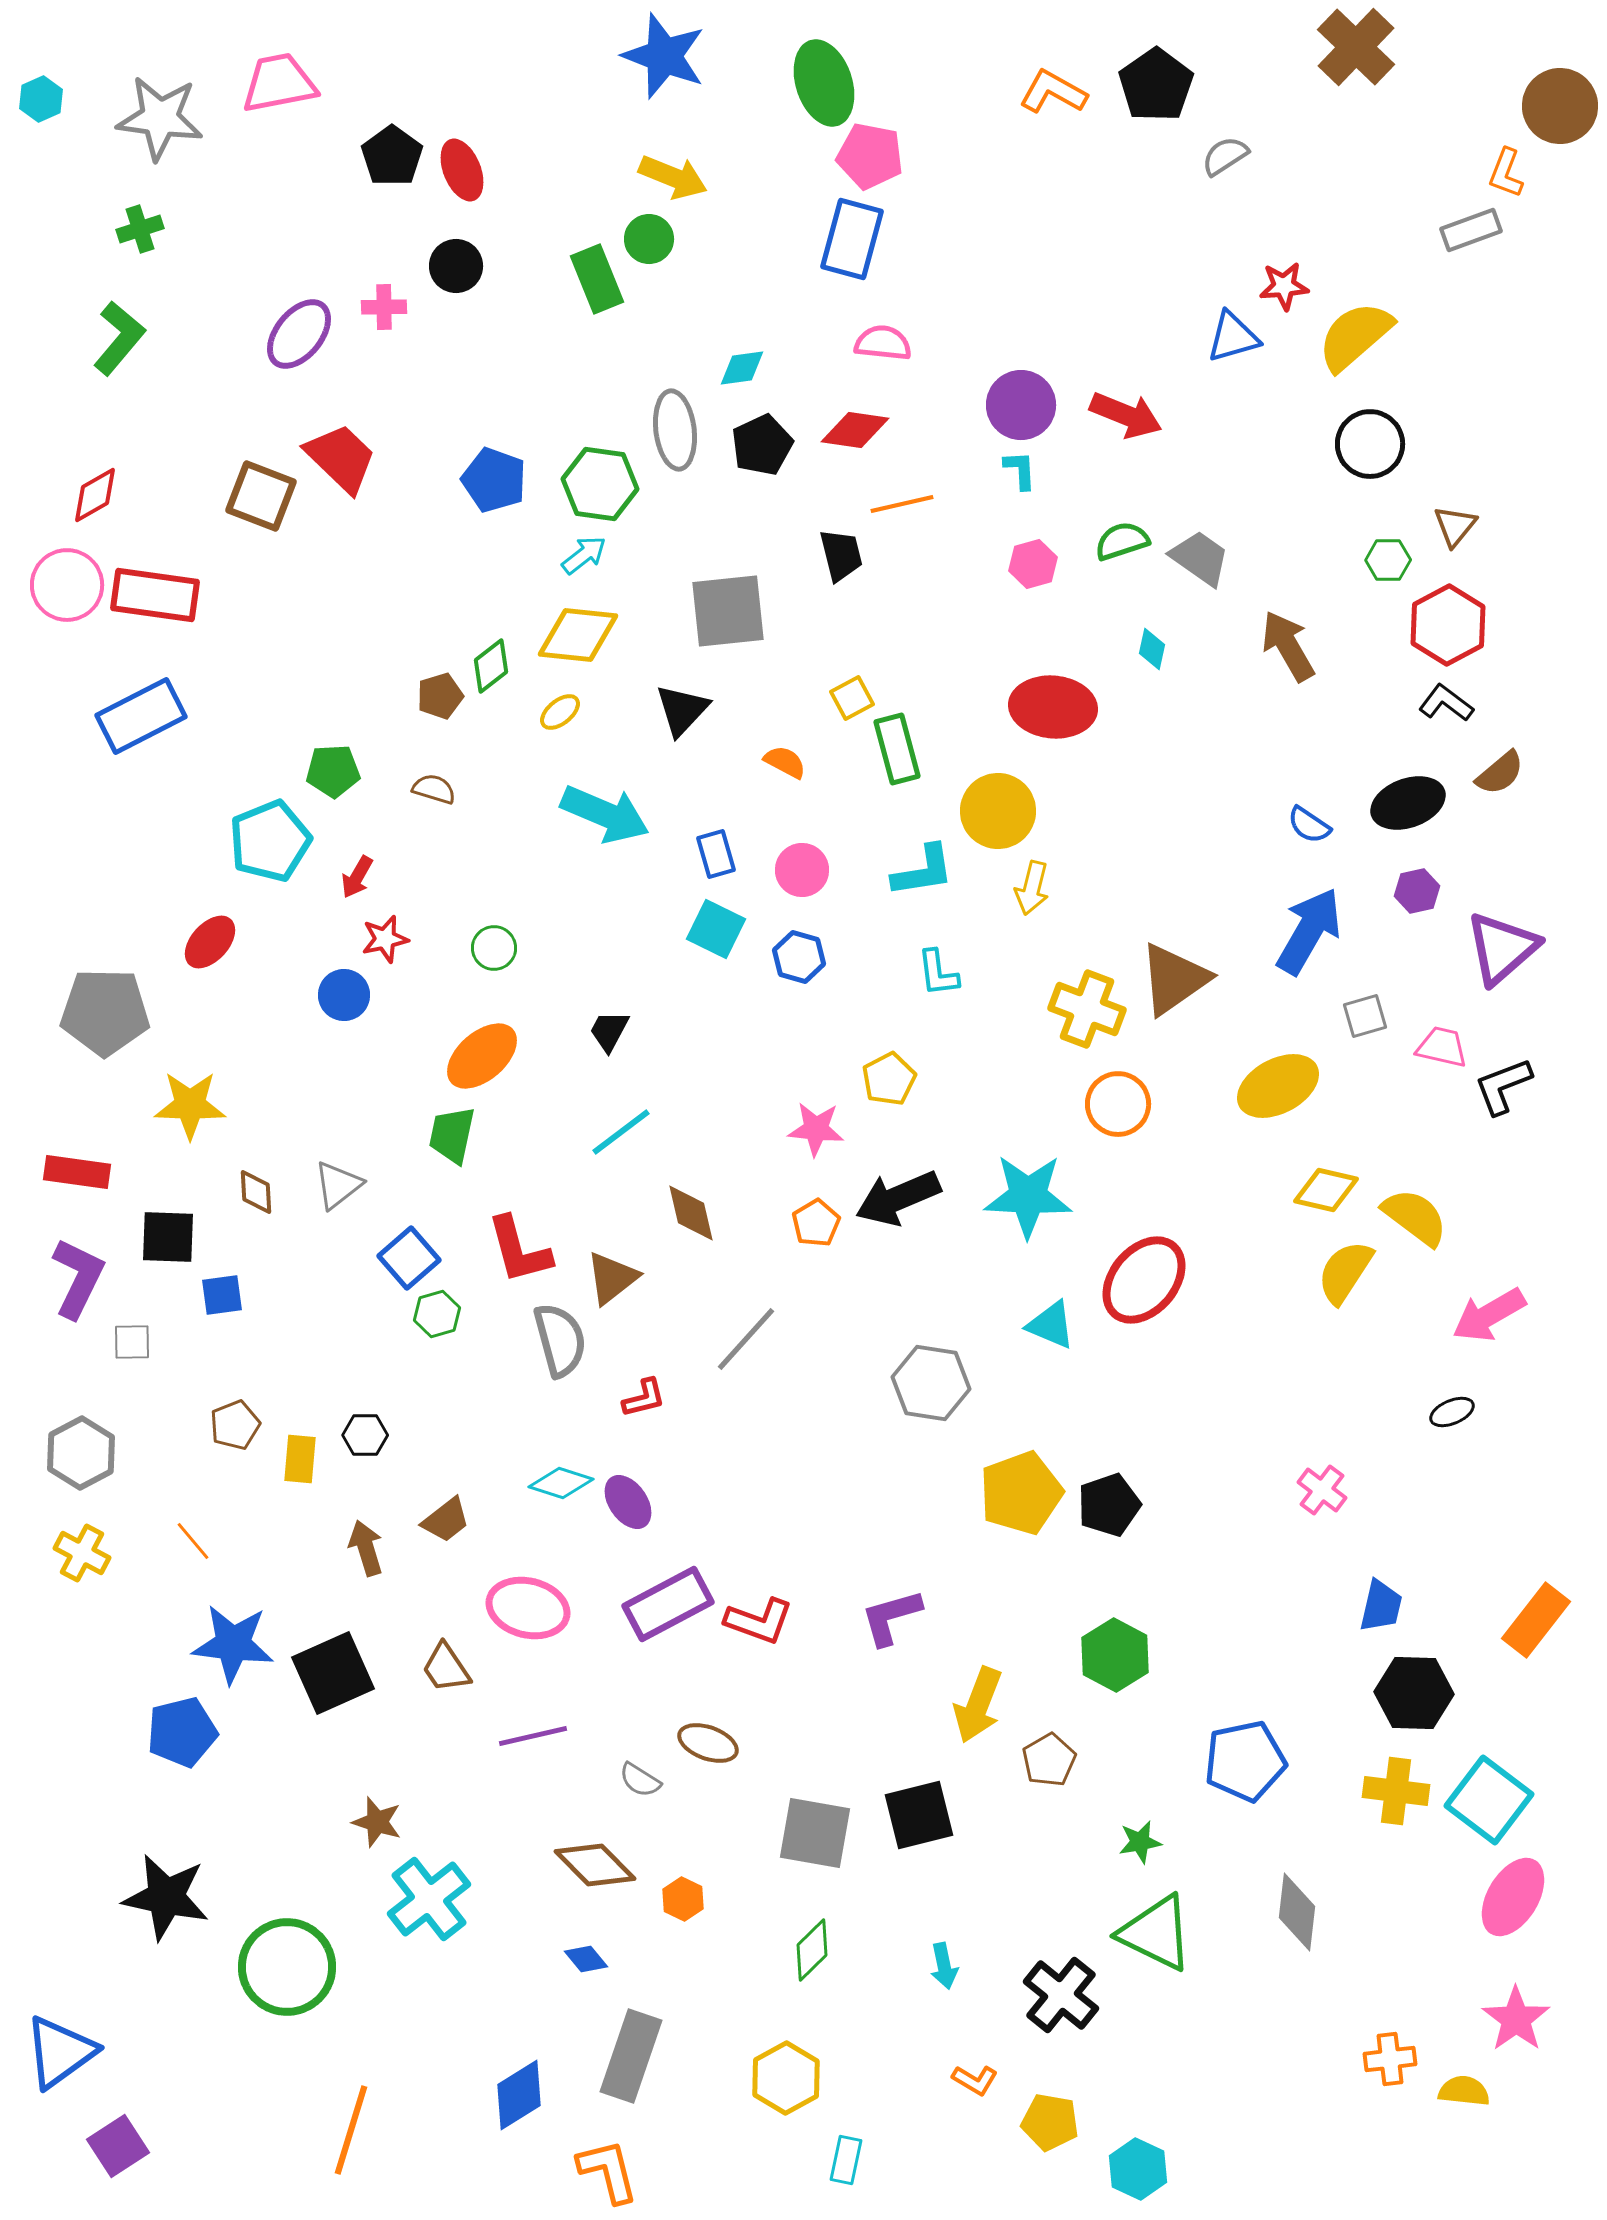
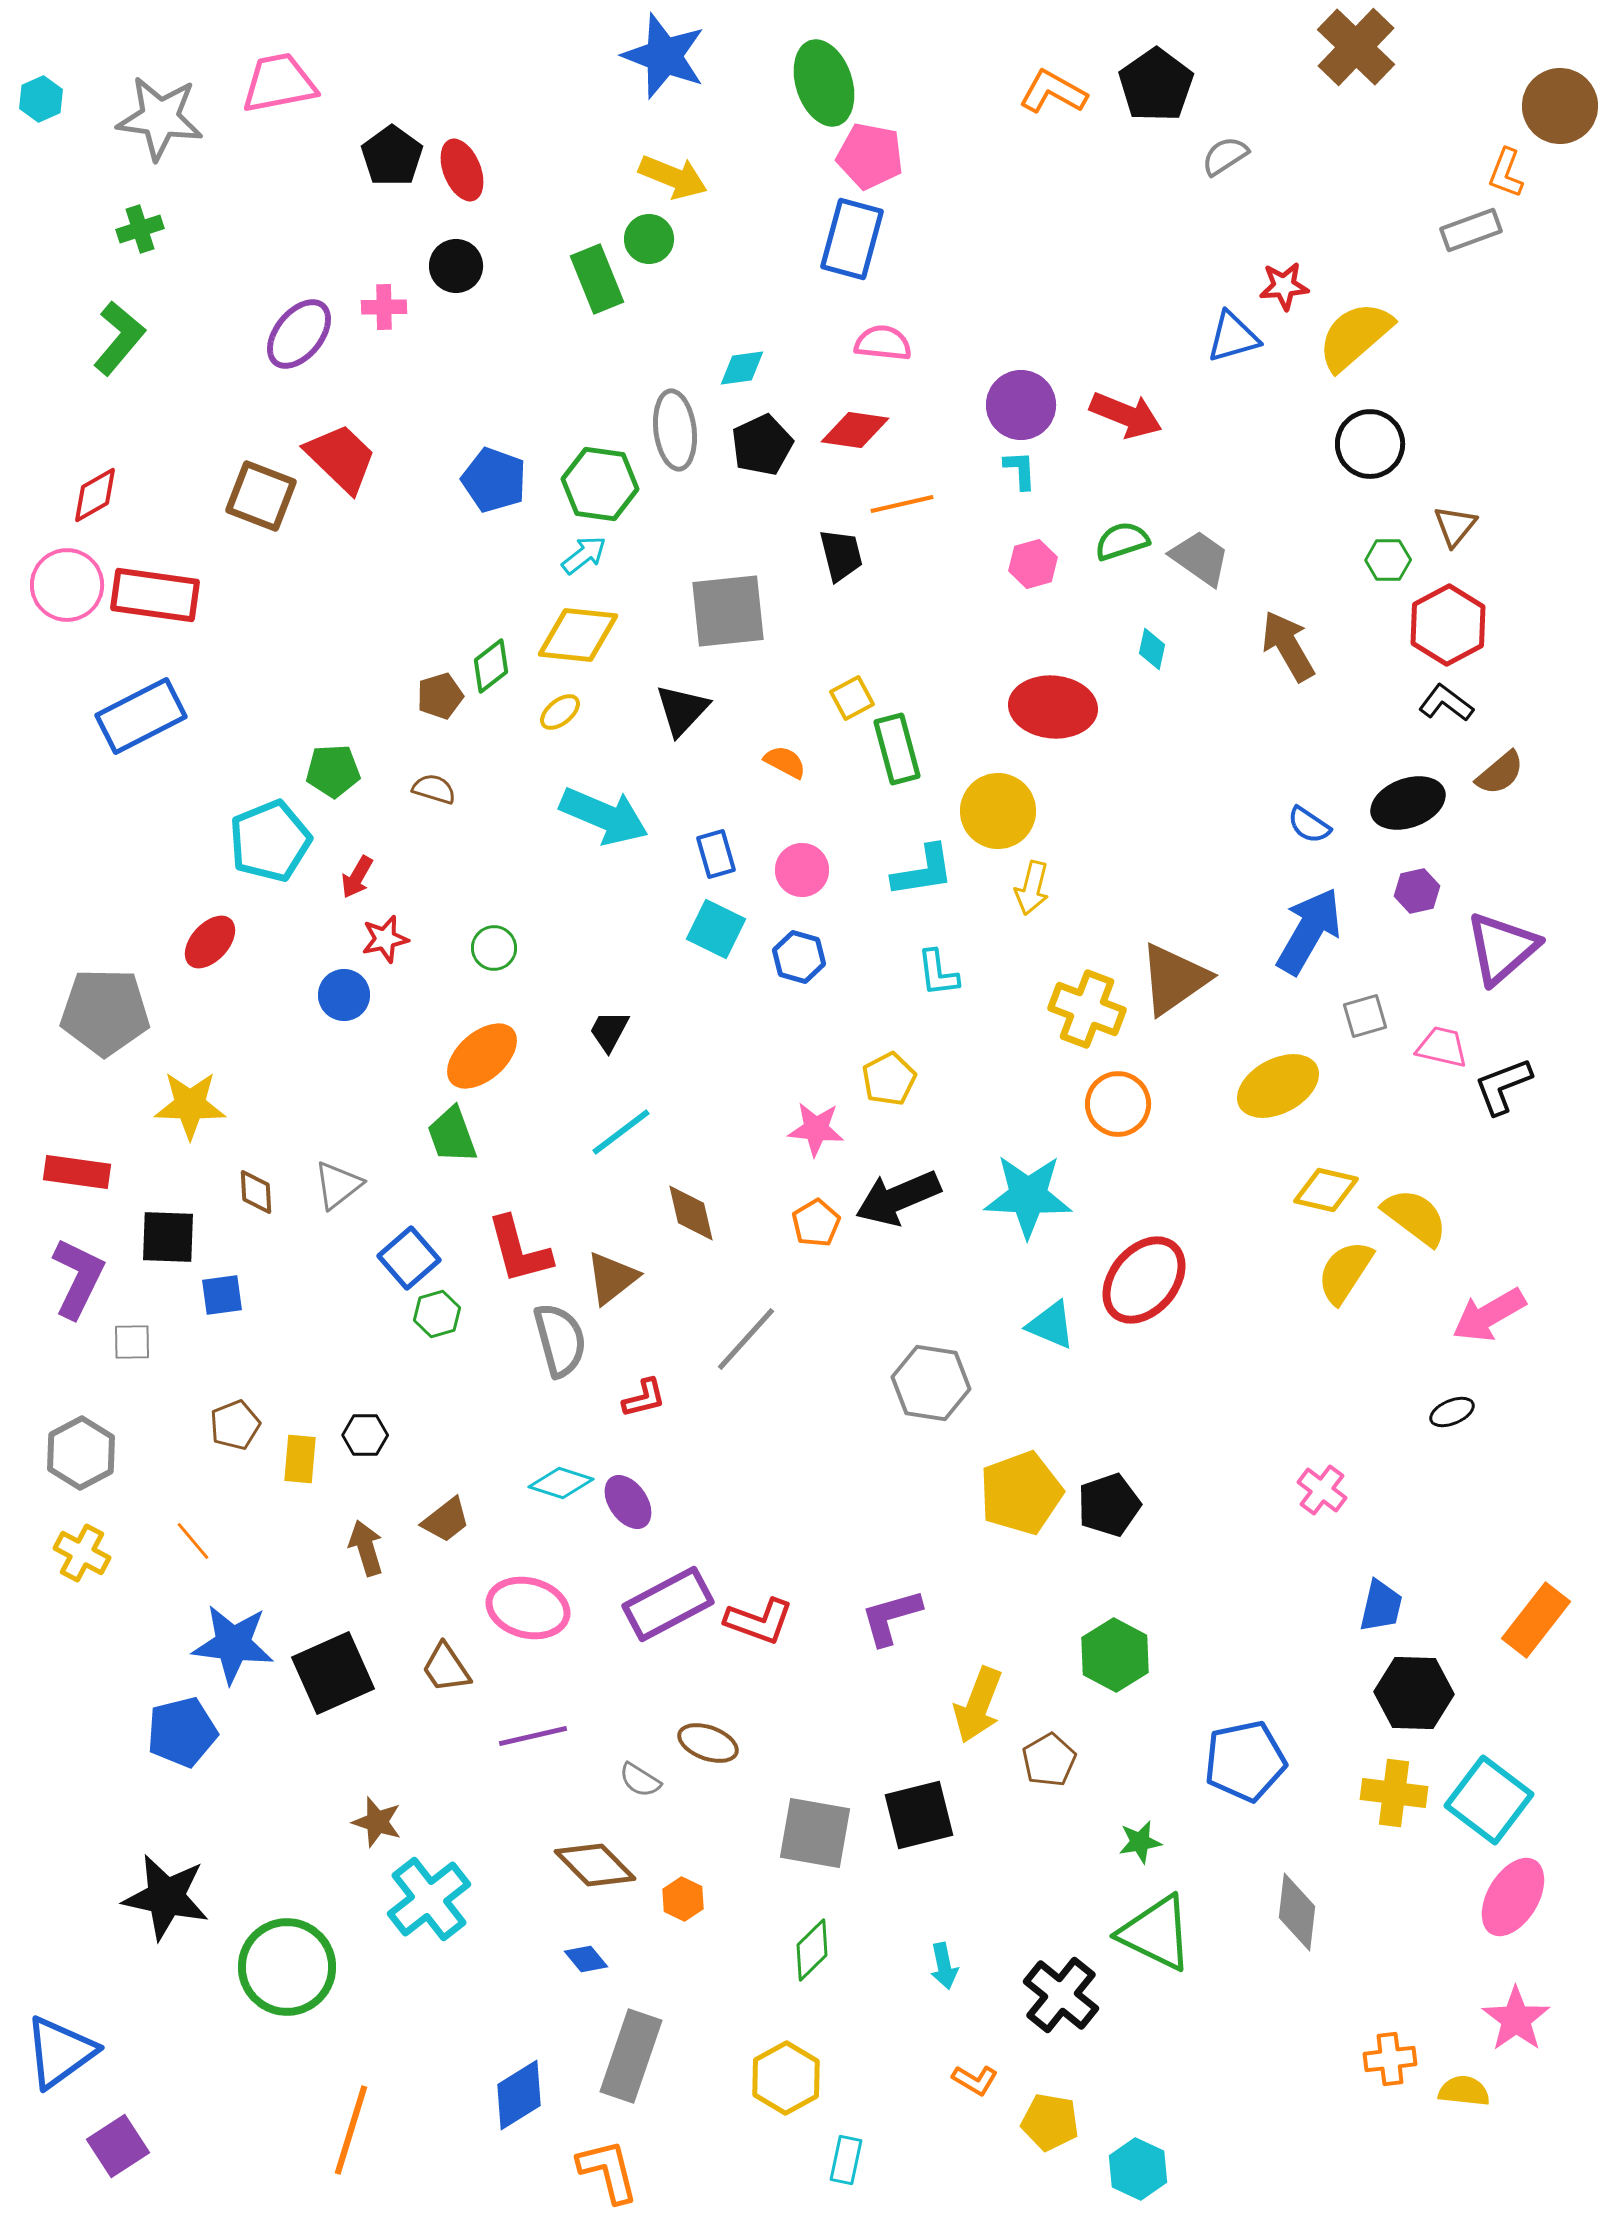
cyan arrow at (605, 814): moved 1 px left, 2 px down
green trapezoid at (452, 1135): rotated 32 degrees counterclockwise
yellow cross at (1396, 1791): moved 2 px left, 2 px down
